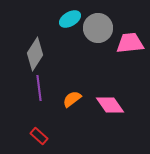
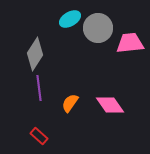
orange semicircle: moved 2 px left, 4 px down; rotated 18 degrees counterclockwise
